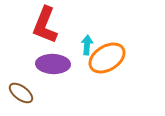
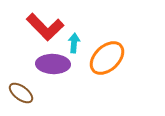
red L-shape: moved 2 px down; rotated 66 degrees counterclockwise
cyan arrow: moved 13 px left, 2 px up
orange ellipse: rotated 12 degrees counterclockwise
